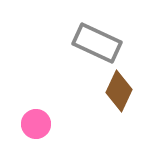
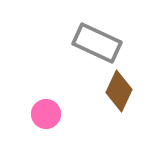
pink circle: moved 10 px right, 10 px up
